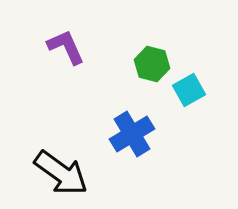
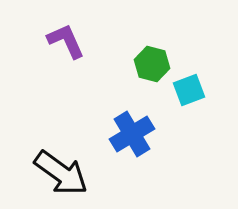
purple L-shape: moved 6 px up
cyan square: rotated 8 degrees clockwise
